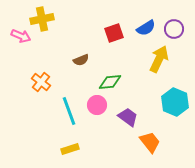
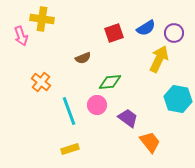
yellow cross: rotated 20 degrees clockwise
purple circle: moved 4 px down
pink arrow: rotated 48 degrees clockwise
brown semicircle: moved 2 px right, 2 px up
cyan hexagon: moved 3 px right, 3 px up; rotated 12 degrees counterclockwise
purple trapezoid: moved 1 px down
